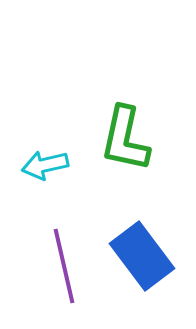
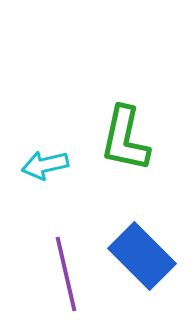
blue rectangle: rotated 8 degrees counterclockwise
purple line: moved 2 px right, 8 px down
